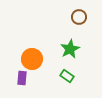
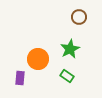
orange circle: moved 6 px right
purple rectangle: moved 2 px left
